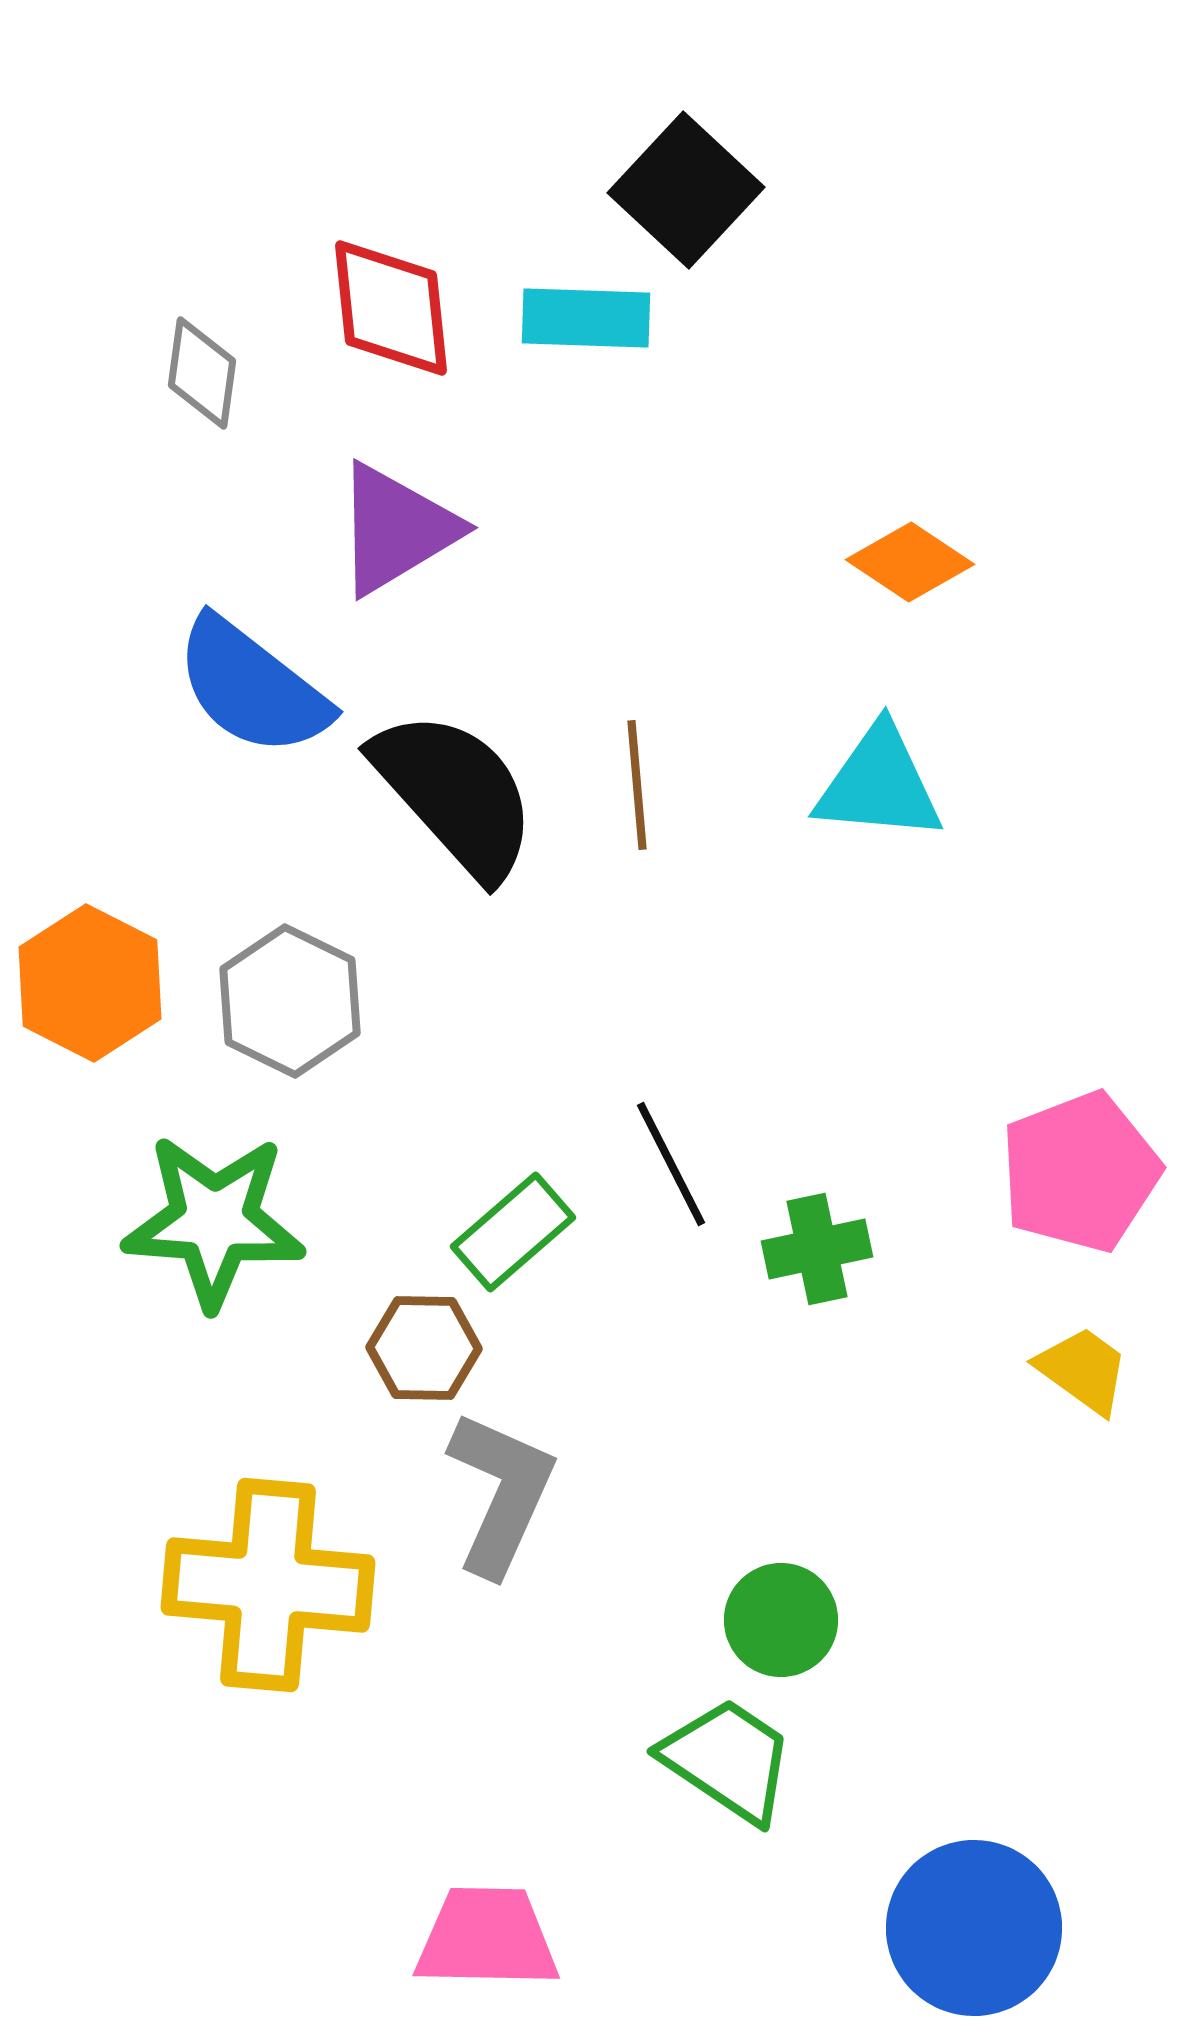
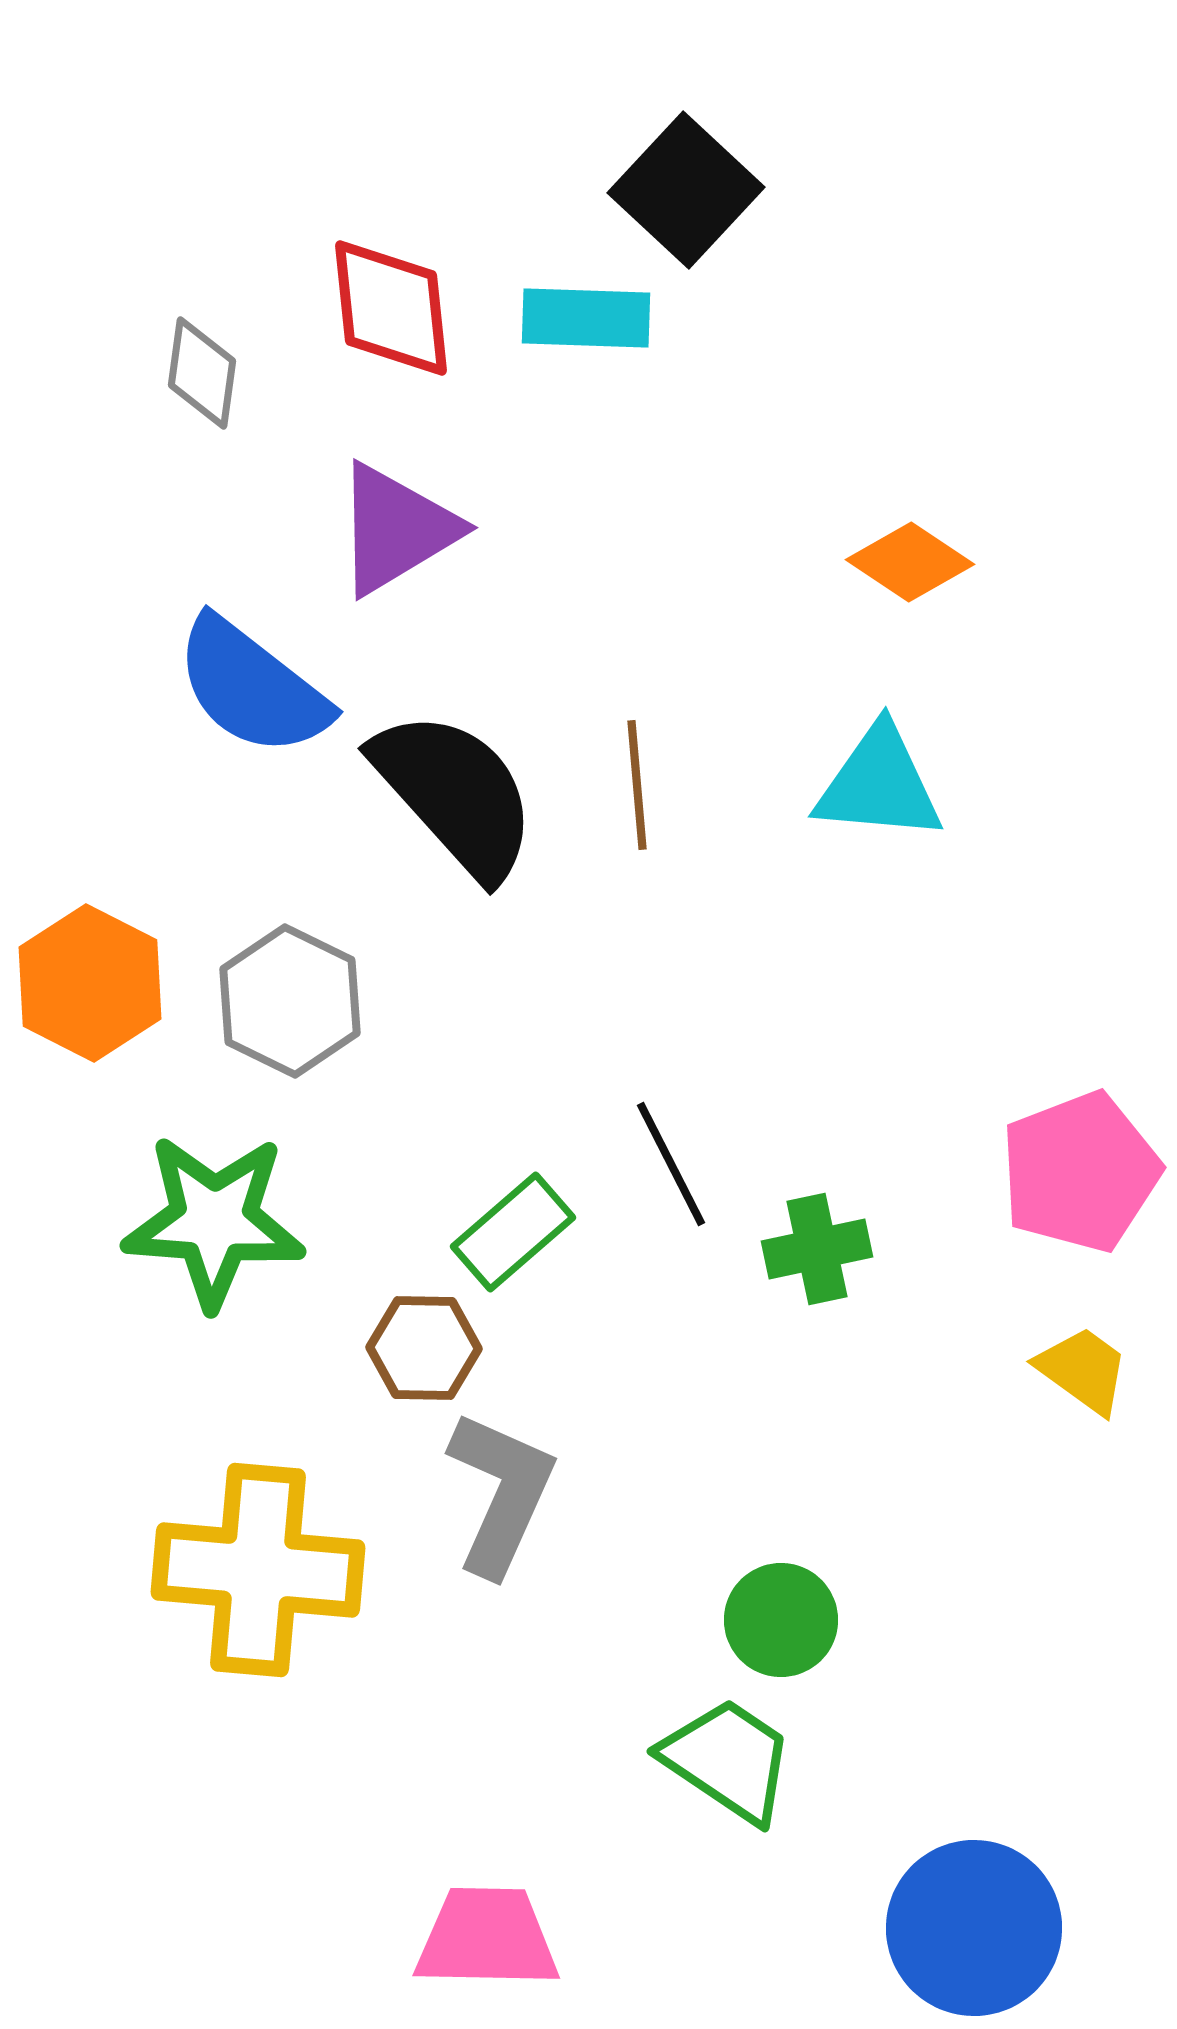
yellow cross: moved 10 px left, 15 px up
